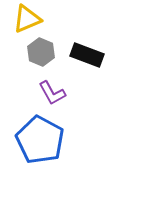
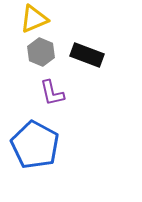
yellow triangle: moved 7 px right
purple L-shape: rotated 16 degrees clockwise
blue pentagon: moved 5 px left, 5 px down
